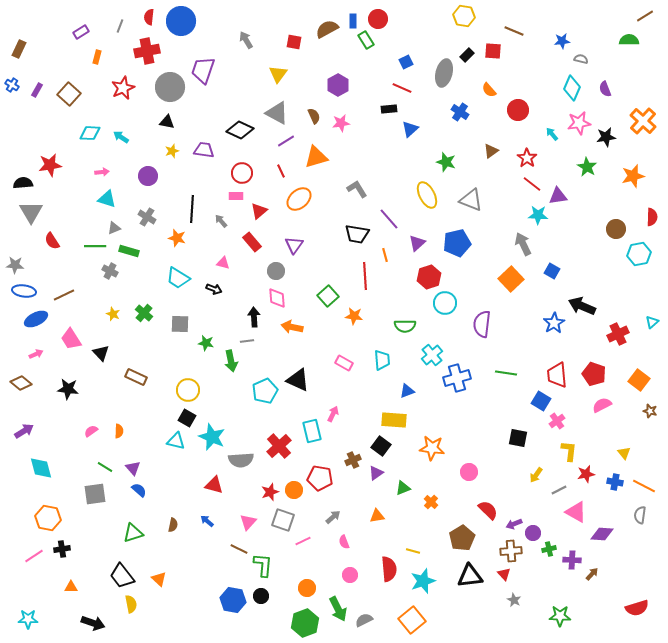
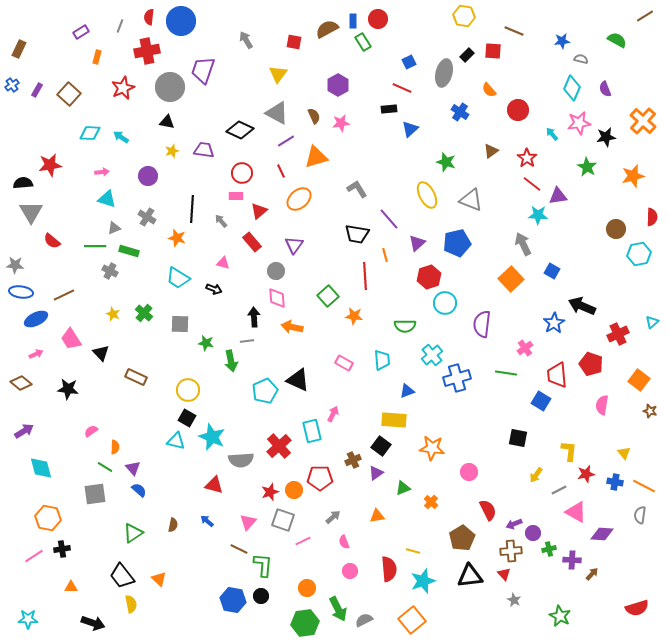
green rectangle at (366, 40): moved 3 px left, 2 px down
green semicircle at (629, 40): moved 12 px left; rotated 30 degrees clockwise
blue square at (406, 62): moved 3 px right
blue cross at (12, 85): rotated 24 degrees clockwise
red semicircle at (52, 241): rotated 18 degrees counterclockwise
blue ellipse at (24, 291): moved 3 px left, 1 px down
red pentagon at (594, 374): moved 3 px left, 10 px up
pink semicircle at (602, 405): rotated 54 degrees counterclockwise
pink cross at (557, 421): moved 32 px left, 73 px up
orange semicircle at (119, 431): moved 4 px left, 16 px down
red pentagon at (320, 478): rotated 10 degrees counterclockwise
red semicircle at (488, 510): rotated 20 degrees clockwise
green triangle at (133, 533): rotated 15 degrees counterclockwise
pink circle at (350, 575): moved 4 px up
green star at (560, 616): rotated 25 degrees clockwise
green hexagon at (305, 623): rotated 12 degrees clockwise
